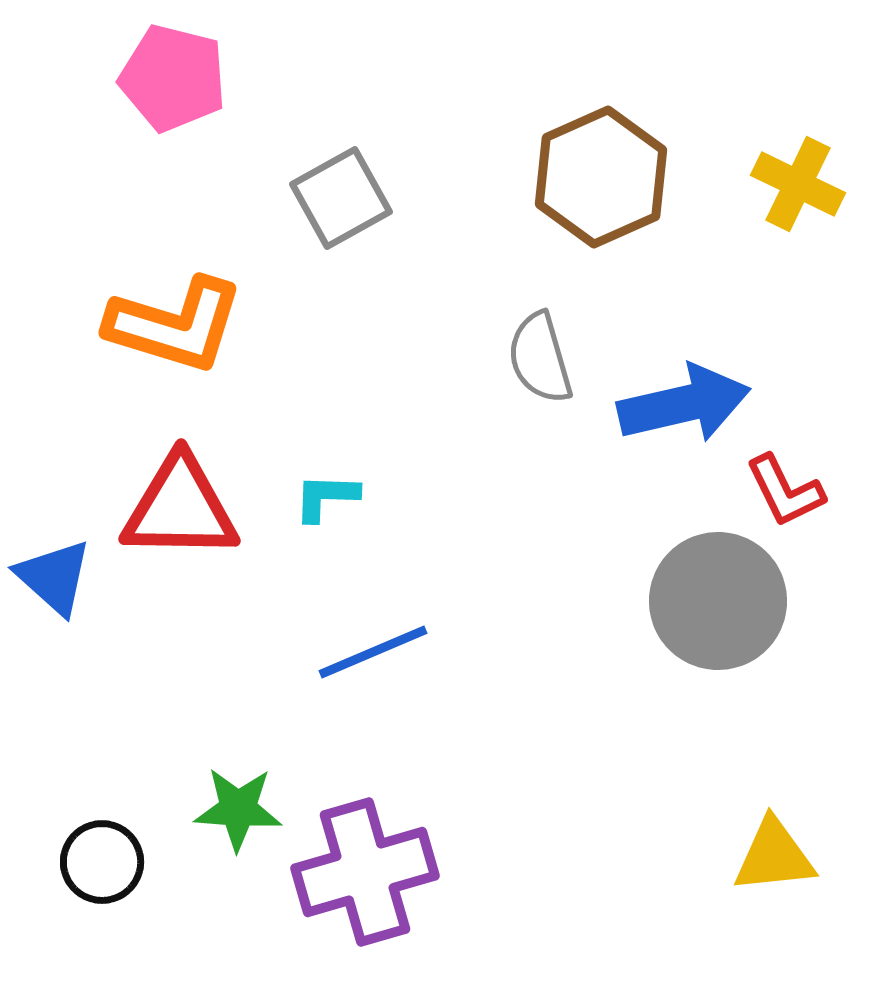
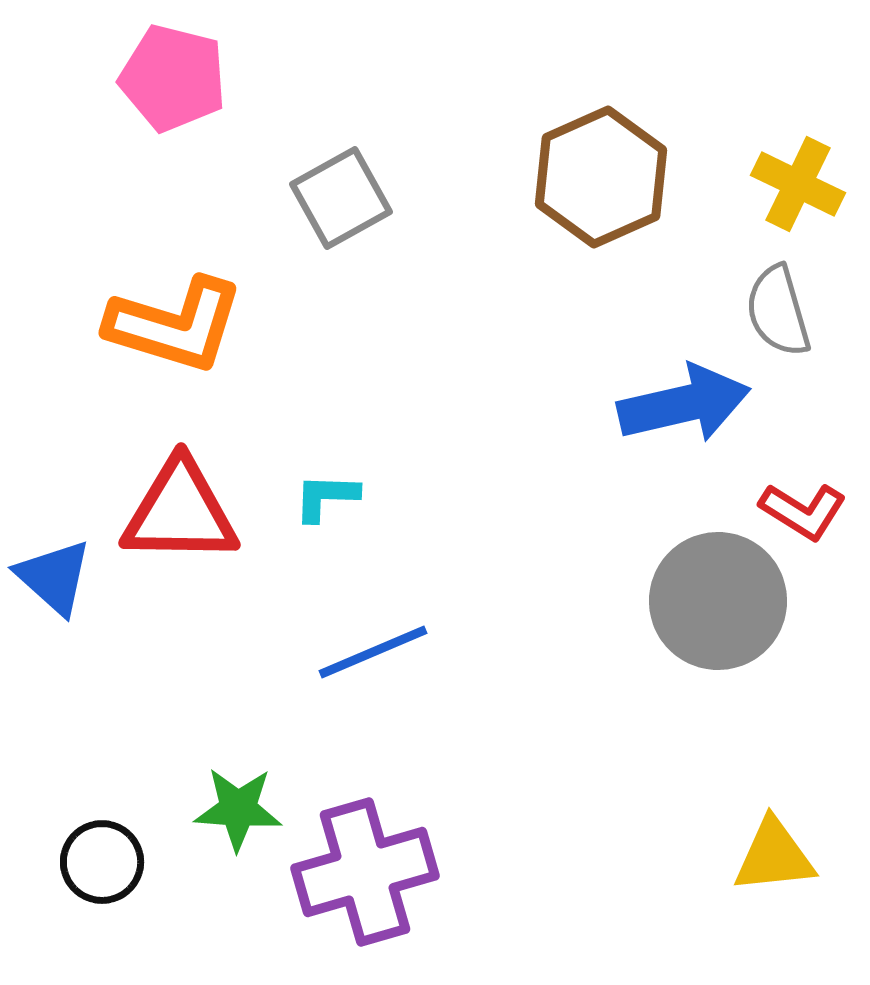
gray semicircle: moved 238 px right, 47 px up
red L-shape: moved 18 px right, 20 px down; rotated 32 degrees counterclockwise
red triangle: moved 4 px down
